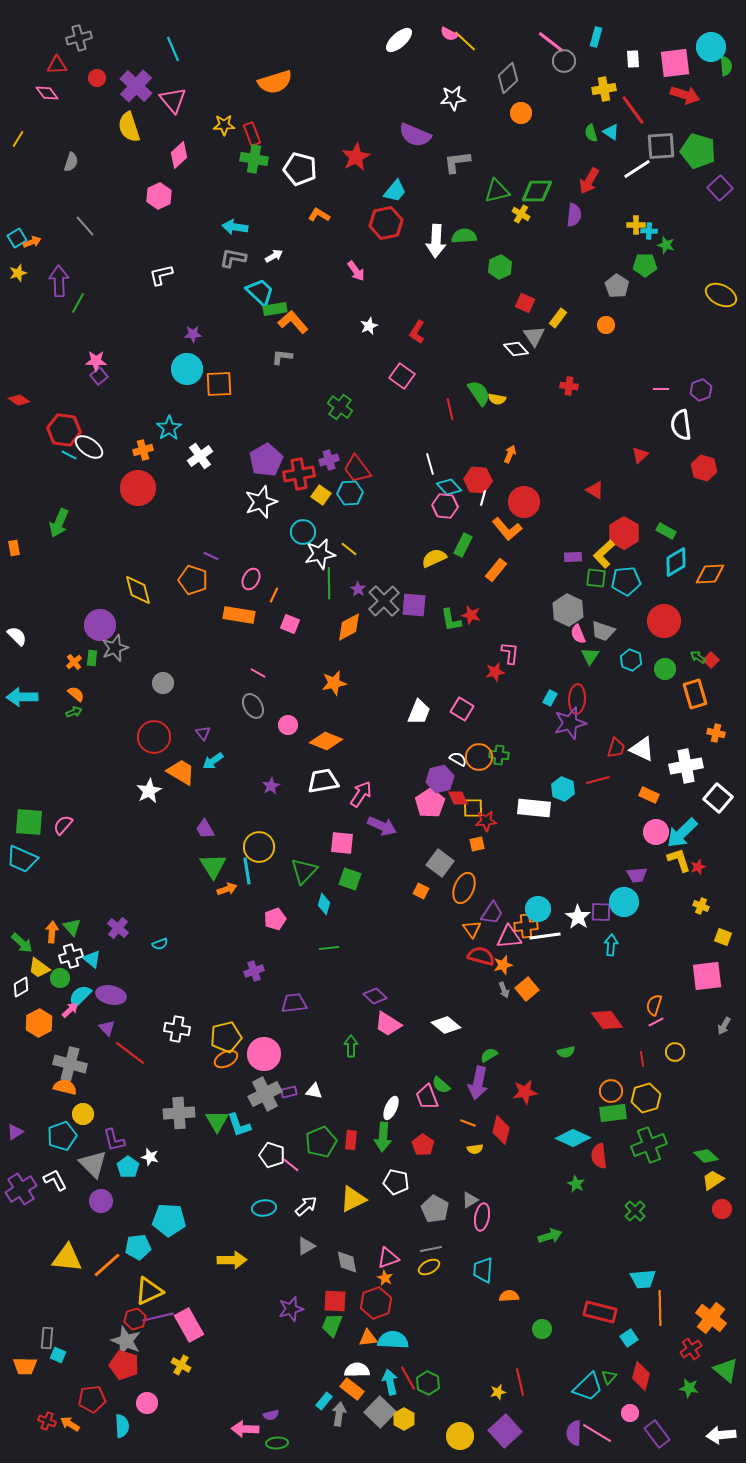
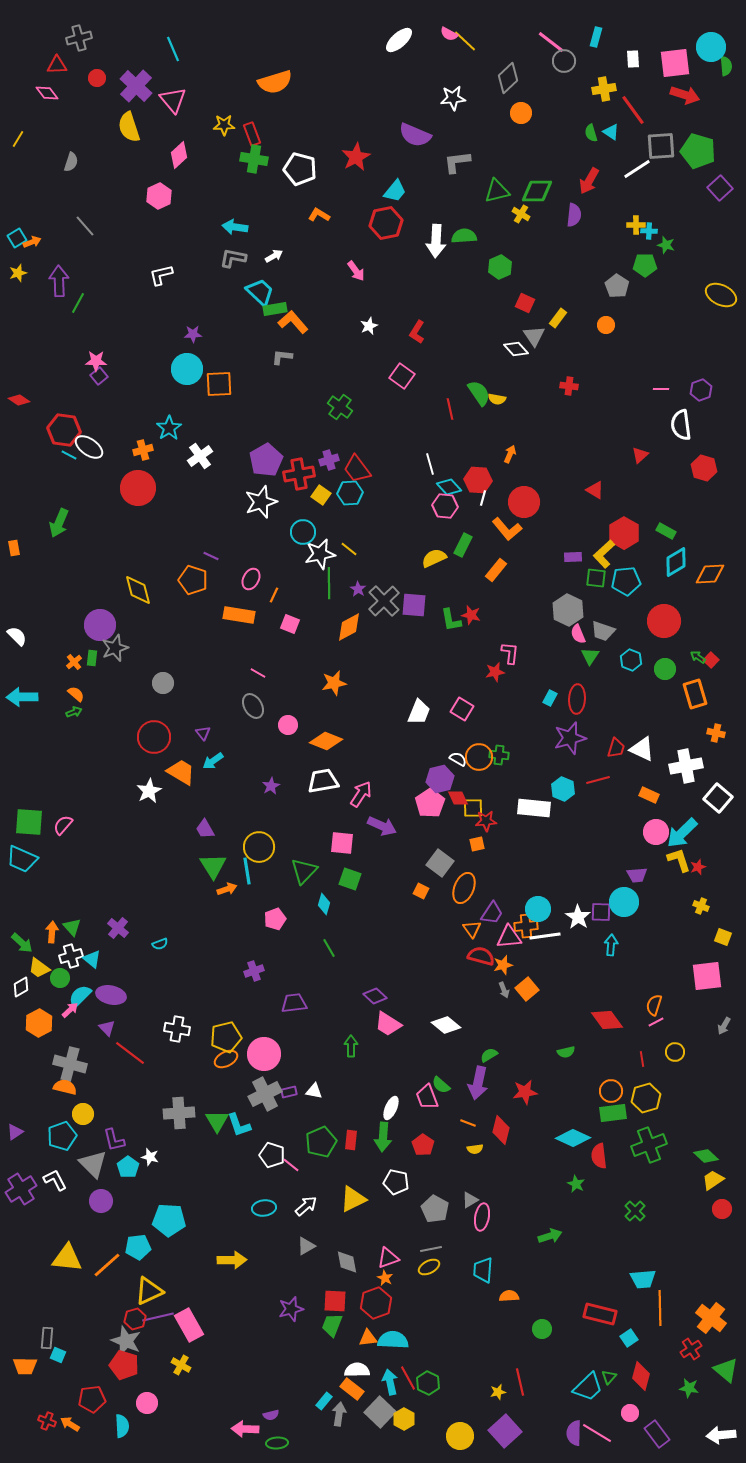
purple star at (570, 723): moved 15 px down
green line at (329, 948): rotated 66 degrees clockwise
red rectangle at (600, 1312): moved 2 px down
